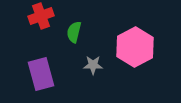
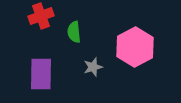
green semicircle: rotated 20 degrees counterclockwise
gray star: moved 2 px down; rotated 18 degrees counterclockwise
purple rectangle: rotated 16 degrees clockwise
